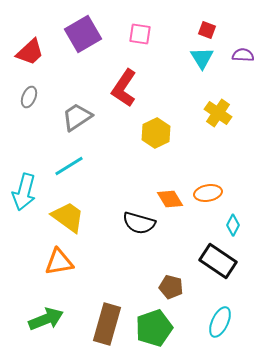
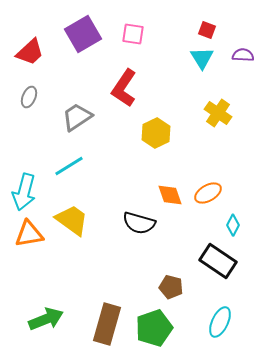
pink square: moved 7 px left
orange ellipse: rotated 20 degrees counterclockwise
orange diamond: moved 4 px up; rotated 12 degrees clockwise
yellow trapezoid: moved 4 px right, 3 px down
orange triangle: moved 30 px left, 28 px up
